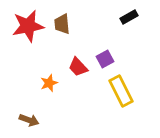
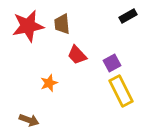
black rectangle: moved 1 px left, 1 px up
purple square: moved 7 px right, 4 px down
red trapezoid: moved 1 px left, 12 px up
